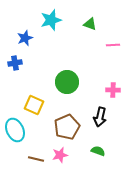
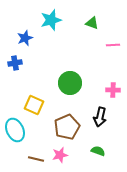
green triangle: moved 2 px right, 1 px up
green circle: moved 3 px right, 1 px down
